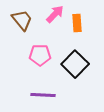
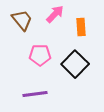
orange rectangle: moved 4 px right, 4 px down
purple line: moved 8 px left, 1 px up; rotated 10 degrees counterclockwise
